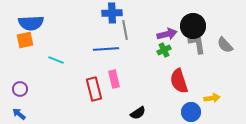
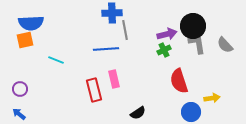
red rectangle: moved 1 px down
